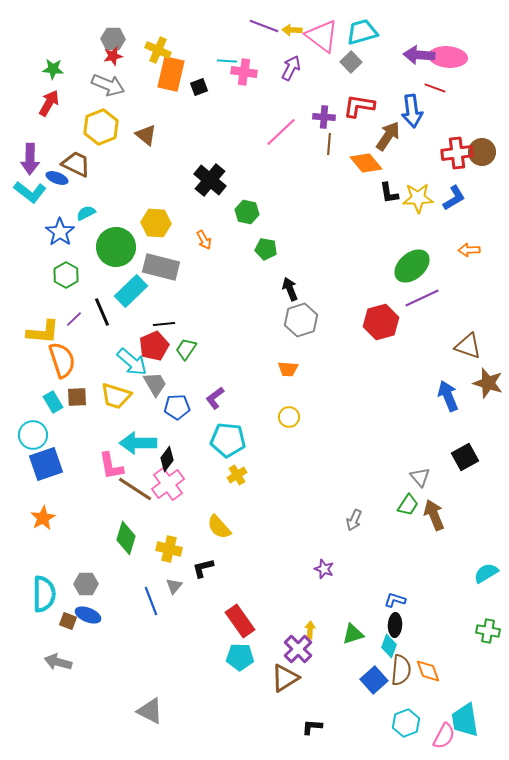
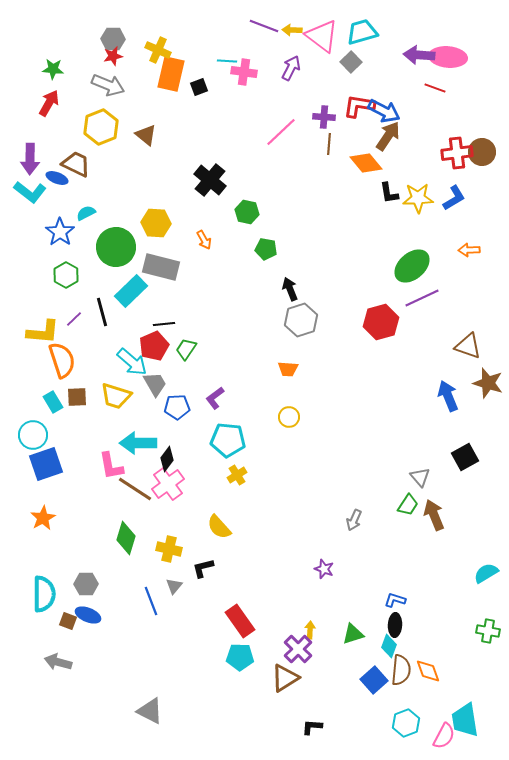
blue arrow at (412, 111): moved 28 px left; rotated 56 degrees counterclockwise
black line at (102, 312): rotated 8 degrees clockwise
